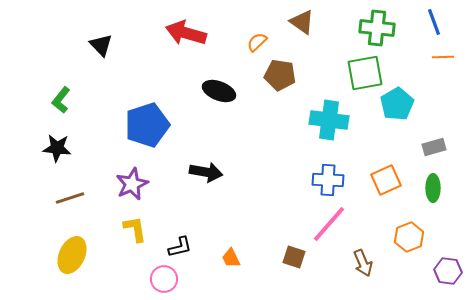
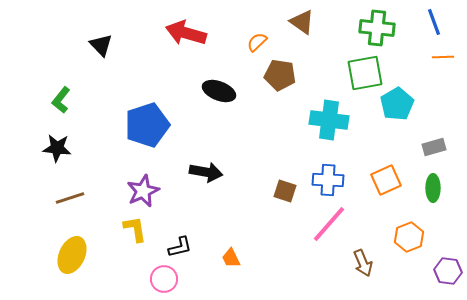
purple star: moved 11 px right, 7 px down
brown square: moved 9 px left, 66 px up
